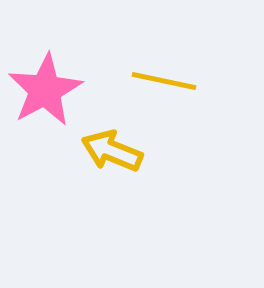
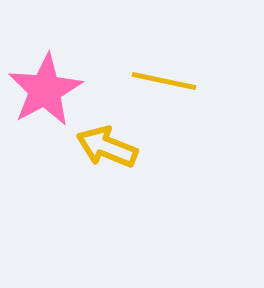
yellow arrow: moved 5 px left, 4 px up
